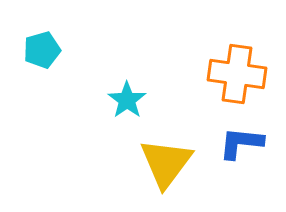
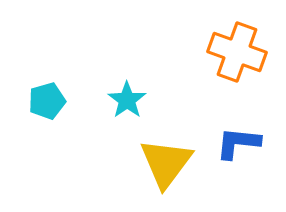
cyan pentagon: moved 5 px right, 51 px down
orange cross: moved 22 px up; rotated 12 degrees clockwise
blue L-shape: moved 3 px left
